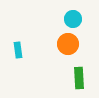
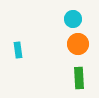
orange circle: moved 10 px right
